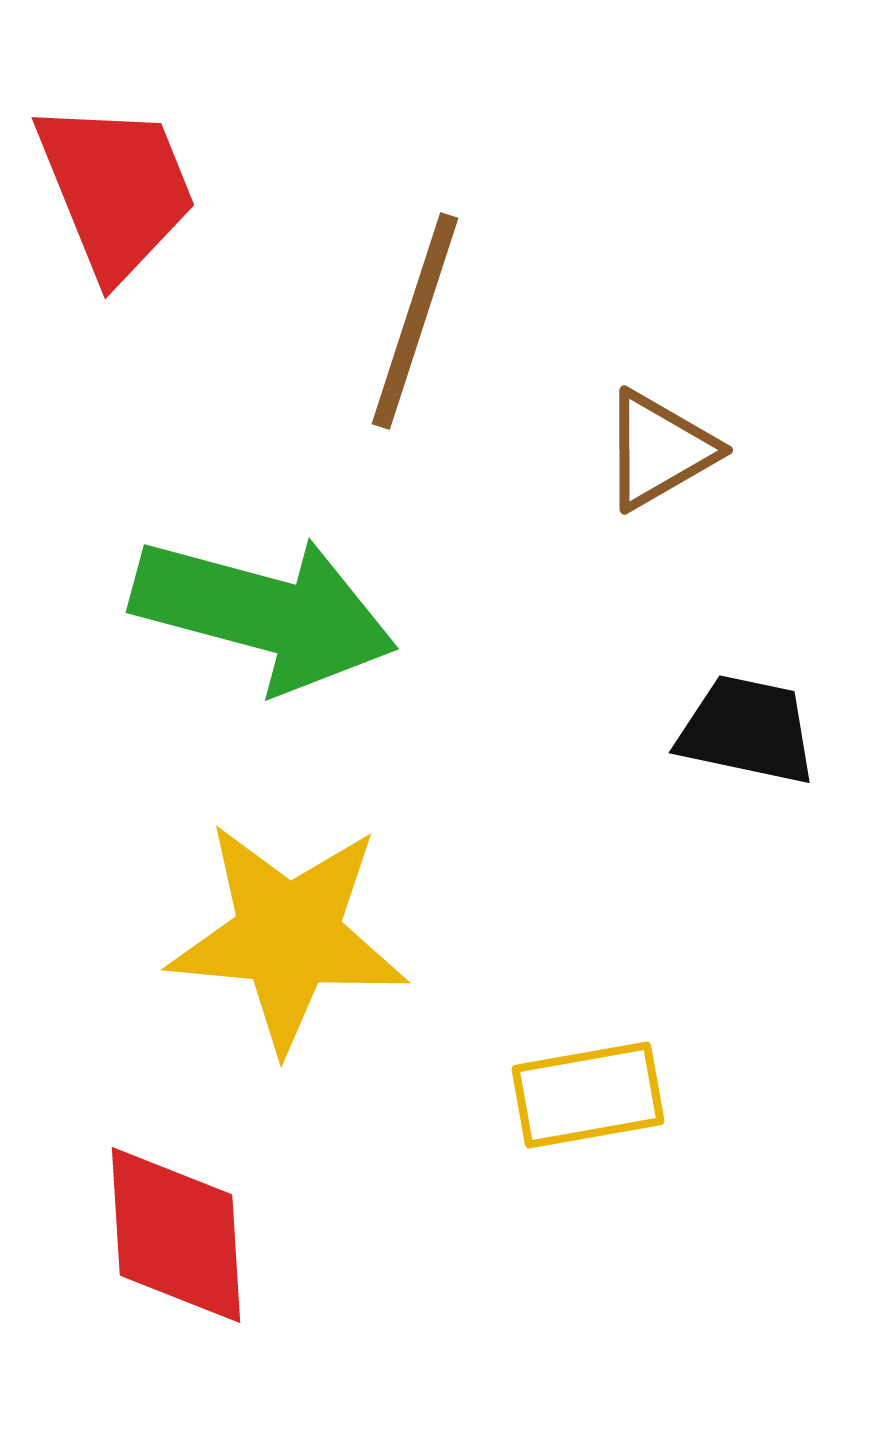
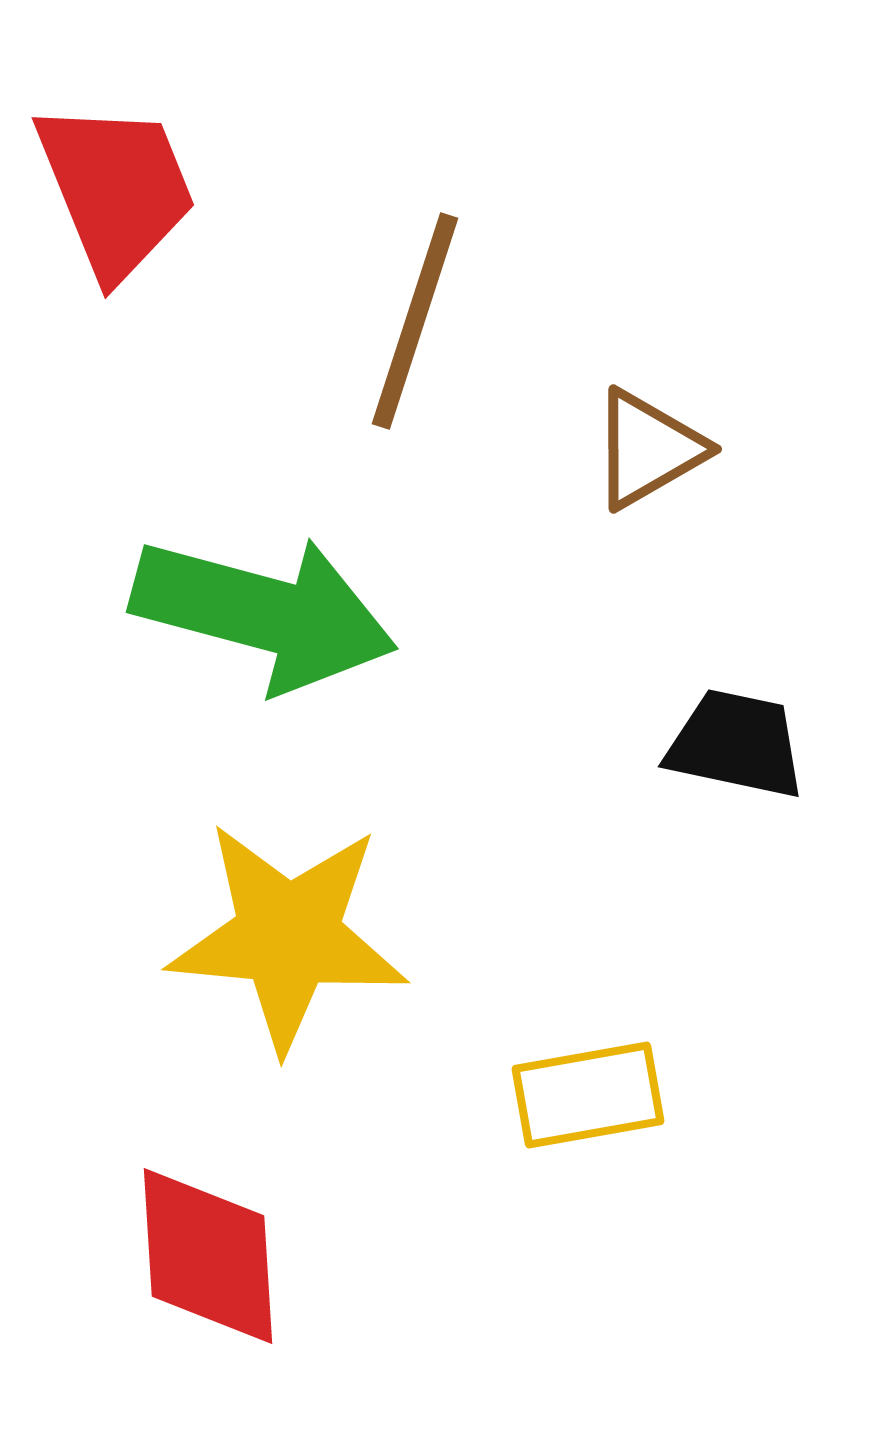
brown triangle: moved 11 px left, 1 px up
black trapezoid: moved 11 px left, 14 px down
red diamond: moved 32 px right, 21 px down
